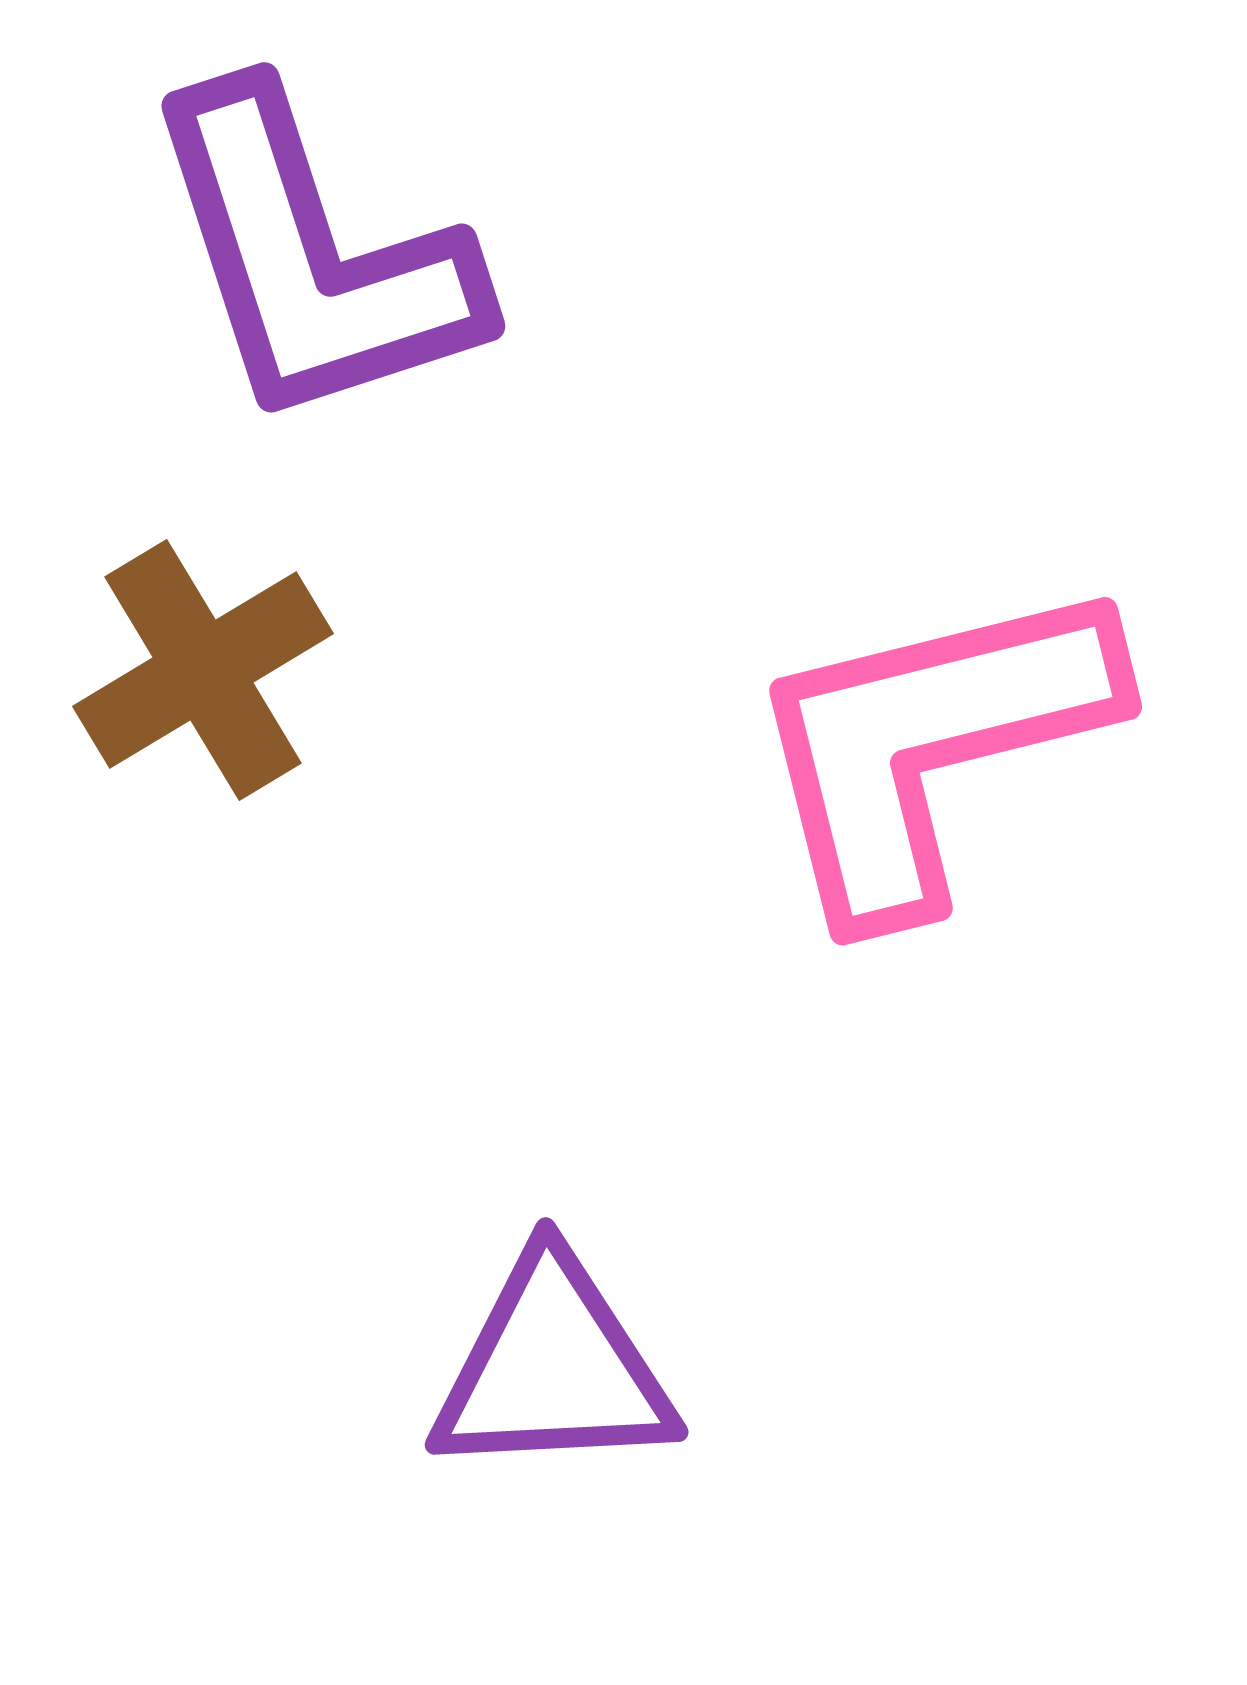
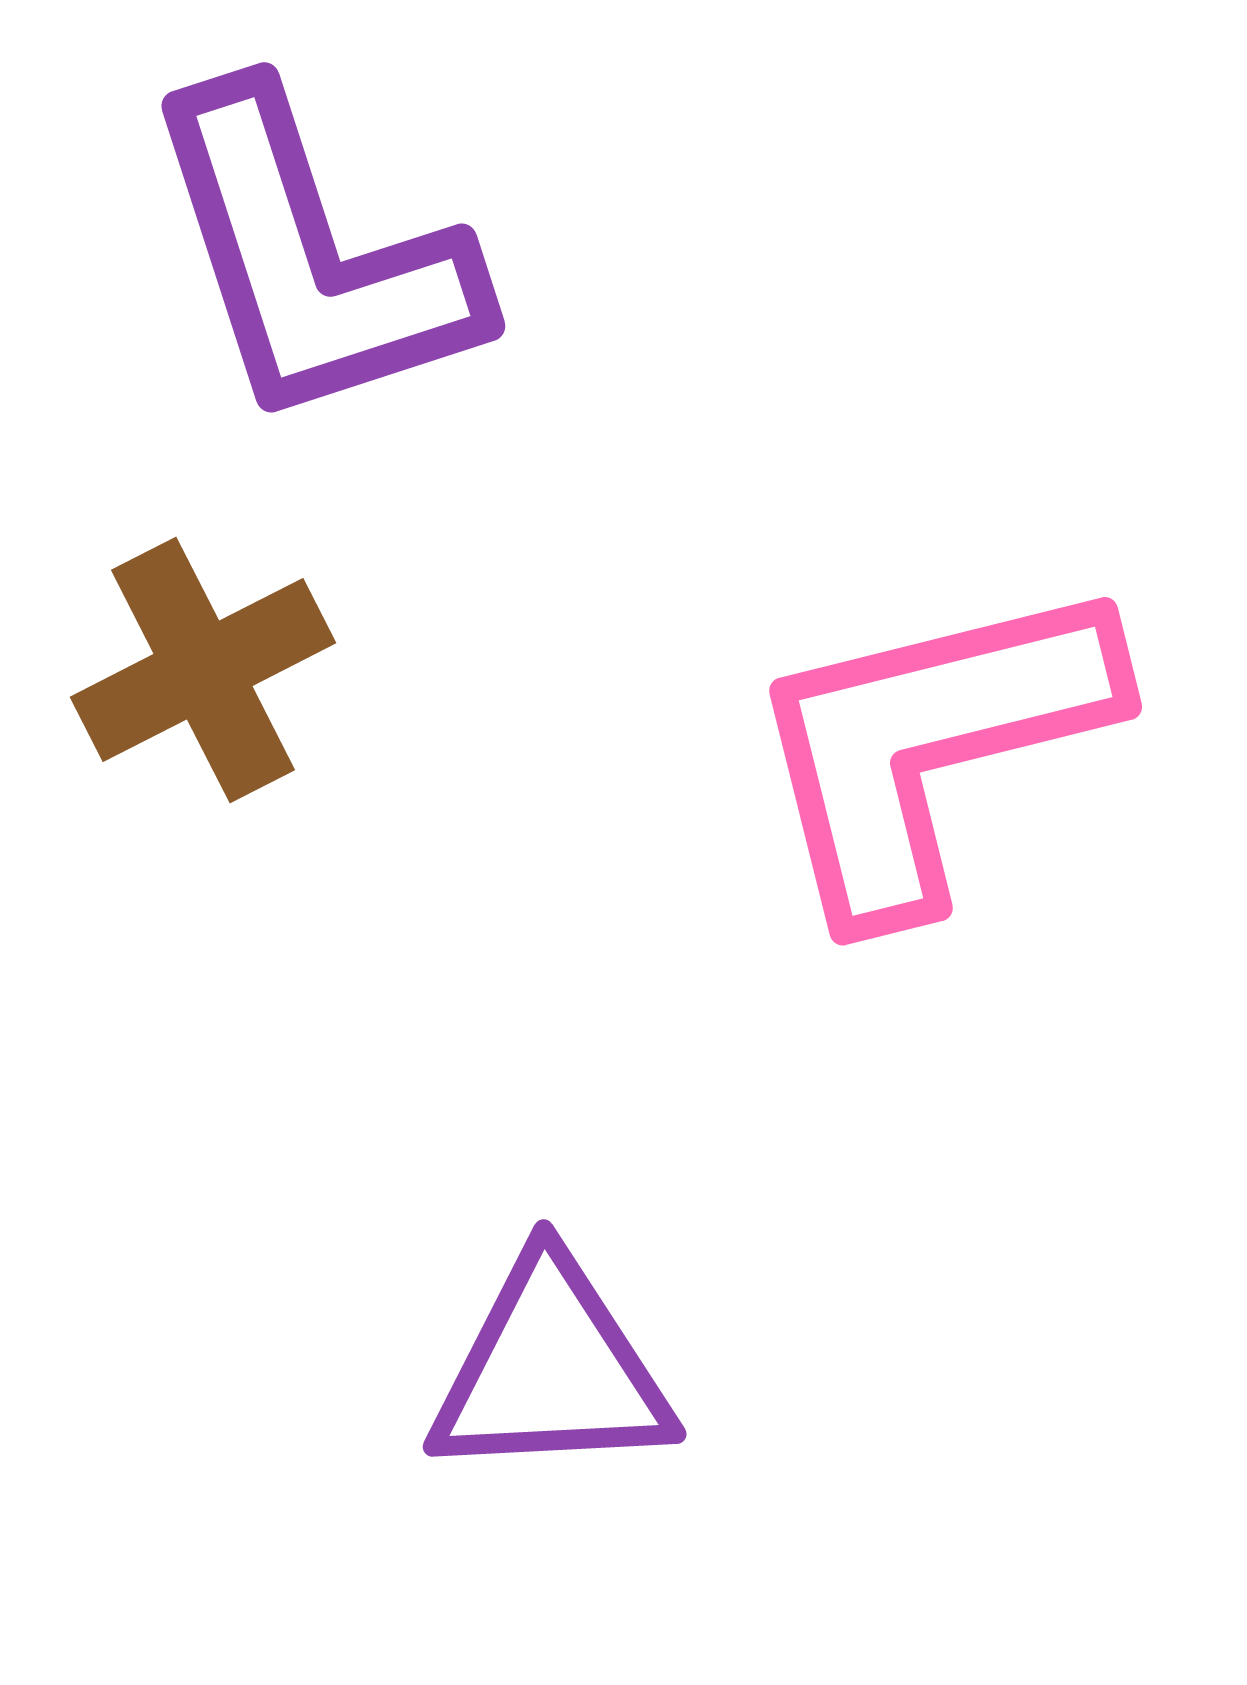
brown cross: rotated 4 degrees clockwise
purple triangle: moved 2 px left, 2 px down
